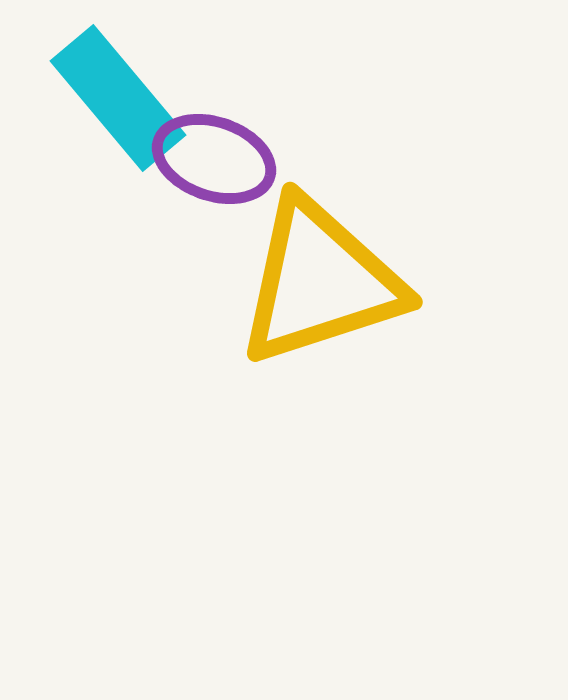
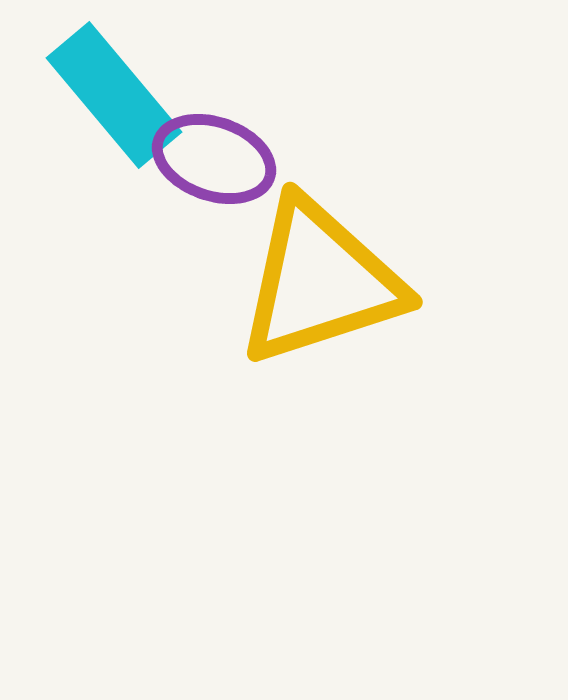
cyan rectangle: moved 4 px left, 3 px up
